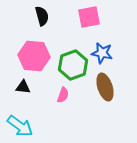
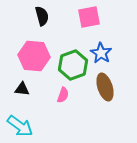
blue star: moved 1 px left; rotated 20 degrees clockwise
black triangle: moved 1 px left, 2 px down
